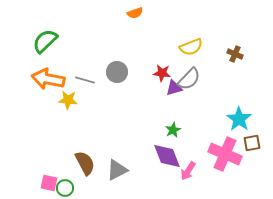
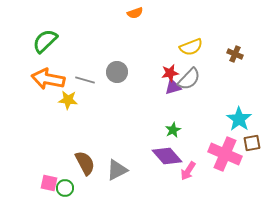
red star: moved 8 px right; rotated 18 degrees counterclockwise
purple triangle: moved 1 px left, 1 px up
purple diamond: rotated 20 degrees counterclockwise
